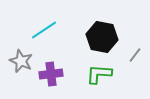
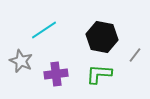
purple cross: moved 5 px right
